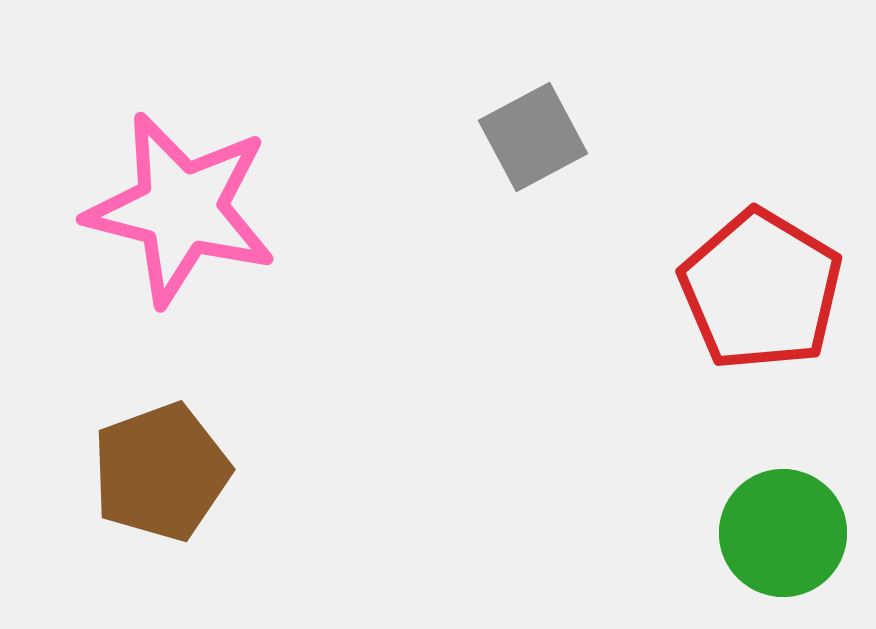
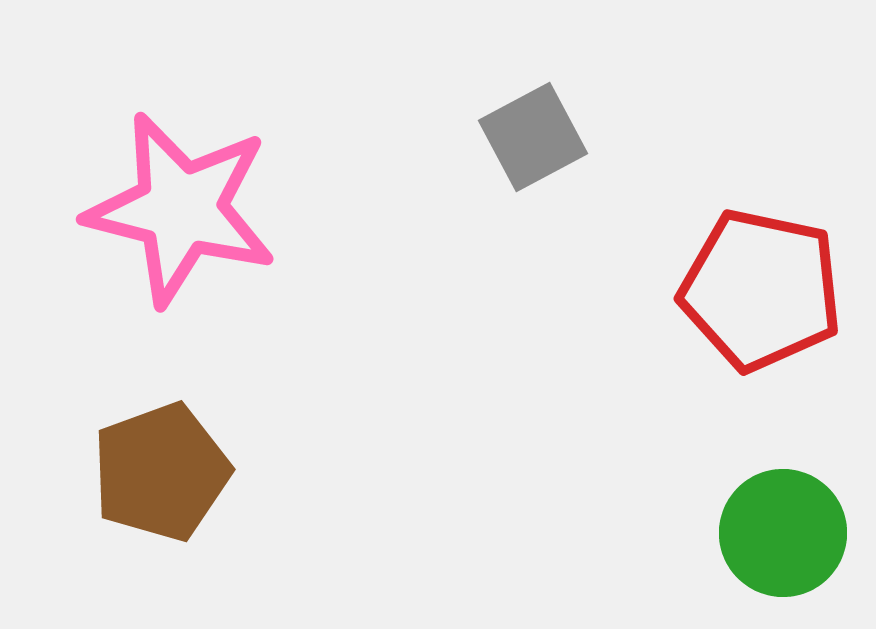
red pentagon: rotated 19 degrees counterclockwise
